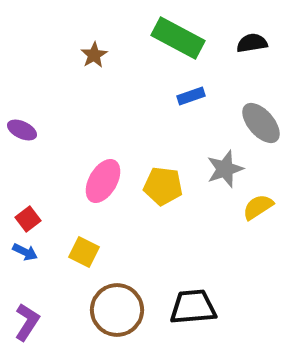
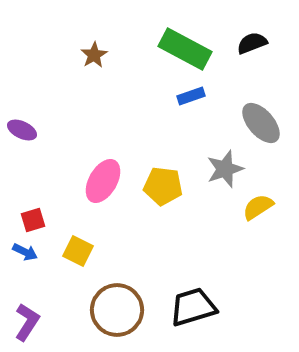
green rectangle: moved 7 px right, 11 px down
black semicircle: rotated 12 degrees counterclockwise
red square: moved 5 px right, 1 px down; rotated 20 degrees clockwise
yellow square: moved 6 px left, 1 px up
black trapezoid: rotated 12 degrees counterclockwise
